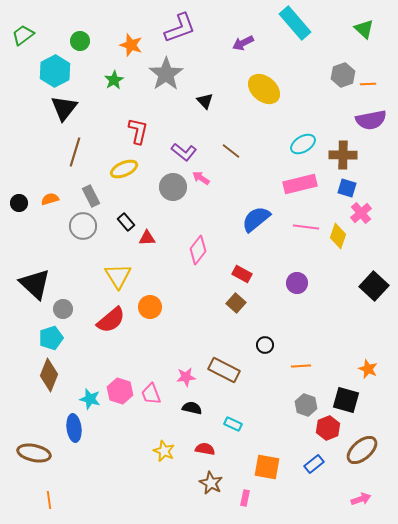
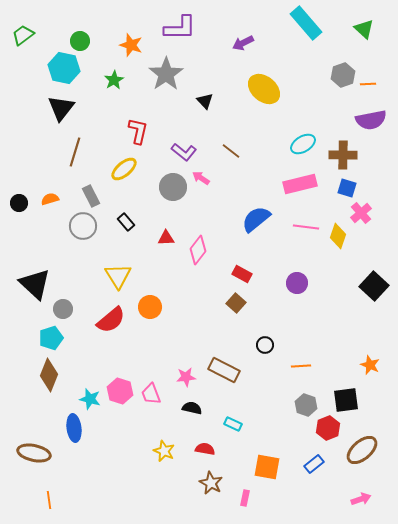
cyan rectangle at (295, 23): moved 11 px right
purple L-shape at (180, 28): rotated 20 degrees clockwise
cyan hexagon at (55, 71): moved 9 px right, 3 px up; rotated 20 degrees counterclockwise
black triangle at (64, 108): moved 3 px left
yellow ellipse at (124, 169): rotated 16 degrees counterclockwise
red triangle at (147, 238): moved 19 px right
orange star at (368, 369): moved 2 px right, 4 px up
black square at (346, 400): rotated 24 degrees counterclockwise
